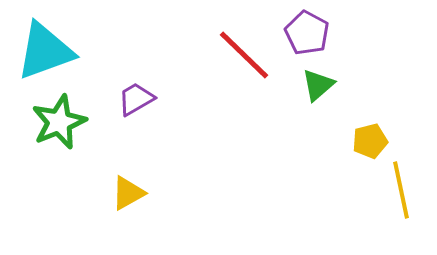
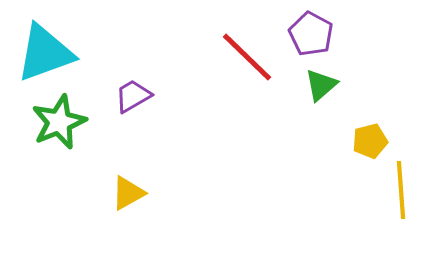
purple pentagon: moved 4 px right, 1 px down
cyan triangle: moved 2 px down
red line: moved 3 px right, 2 px down
green triangle: moved 3 px right
purple trapezoid: moved 3 px left, 3 px up
yellow line: rotated 8 degrees clockwise
